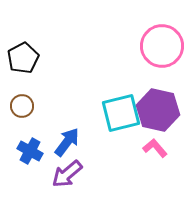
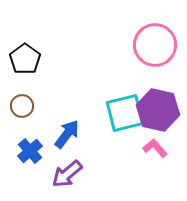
pink circle: moved 7 px left, 1 px up
black pentagon: moved 2 px right, 1 px down; rotated 8 degrees counterclockwise
cyan square: moved 4 px right
blue arrow: moved 8 px up
blue cross: rotated 20 degrees clockwise
